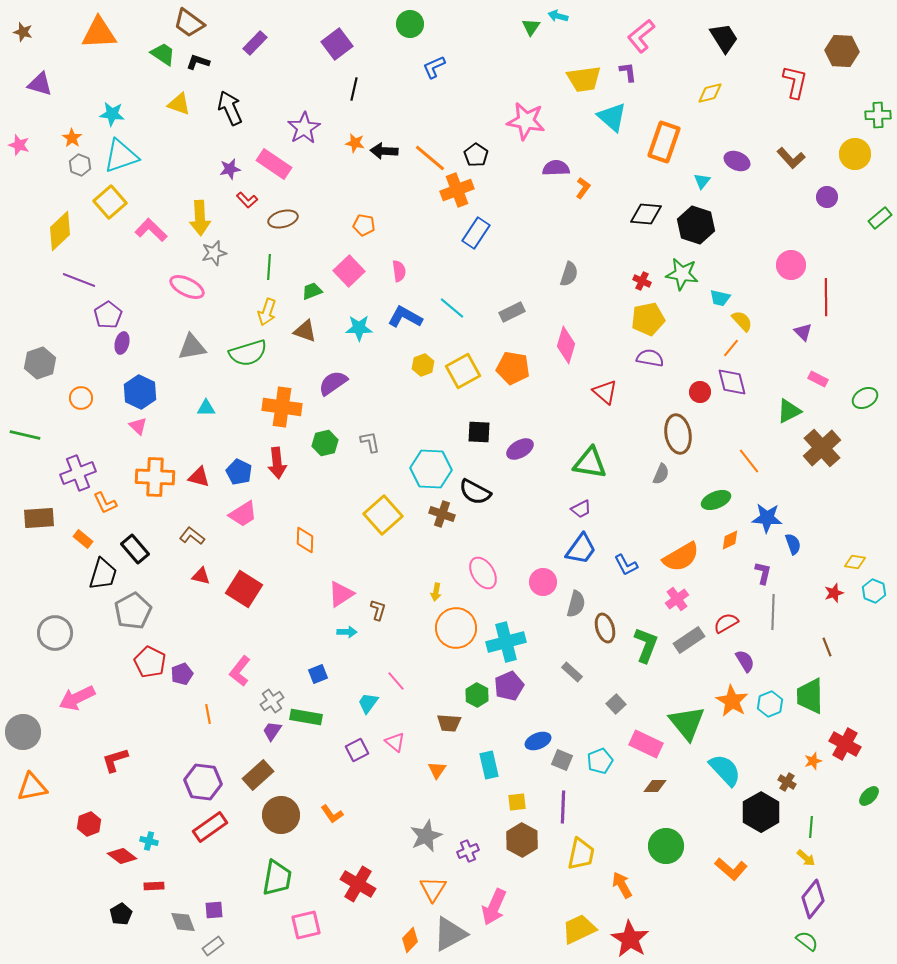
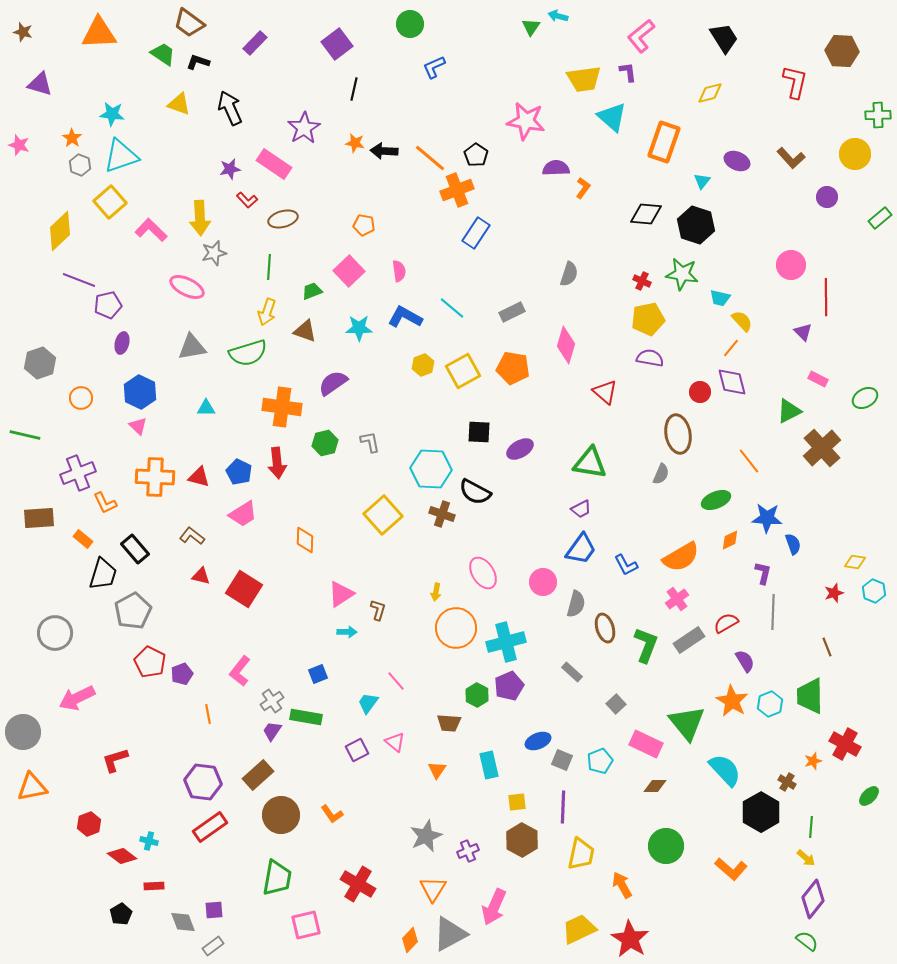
purple pentagon at (108, 315): moved 10 px up; rotated 20 degrees clockwise
